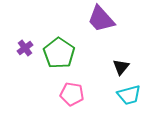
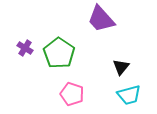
purple cross: rotated 21 degrees counterclockwise
pink pentagon: rotated 10 degrees clockwise
